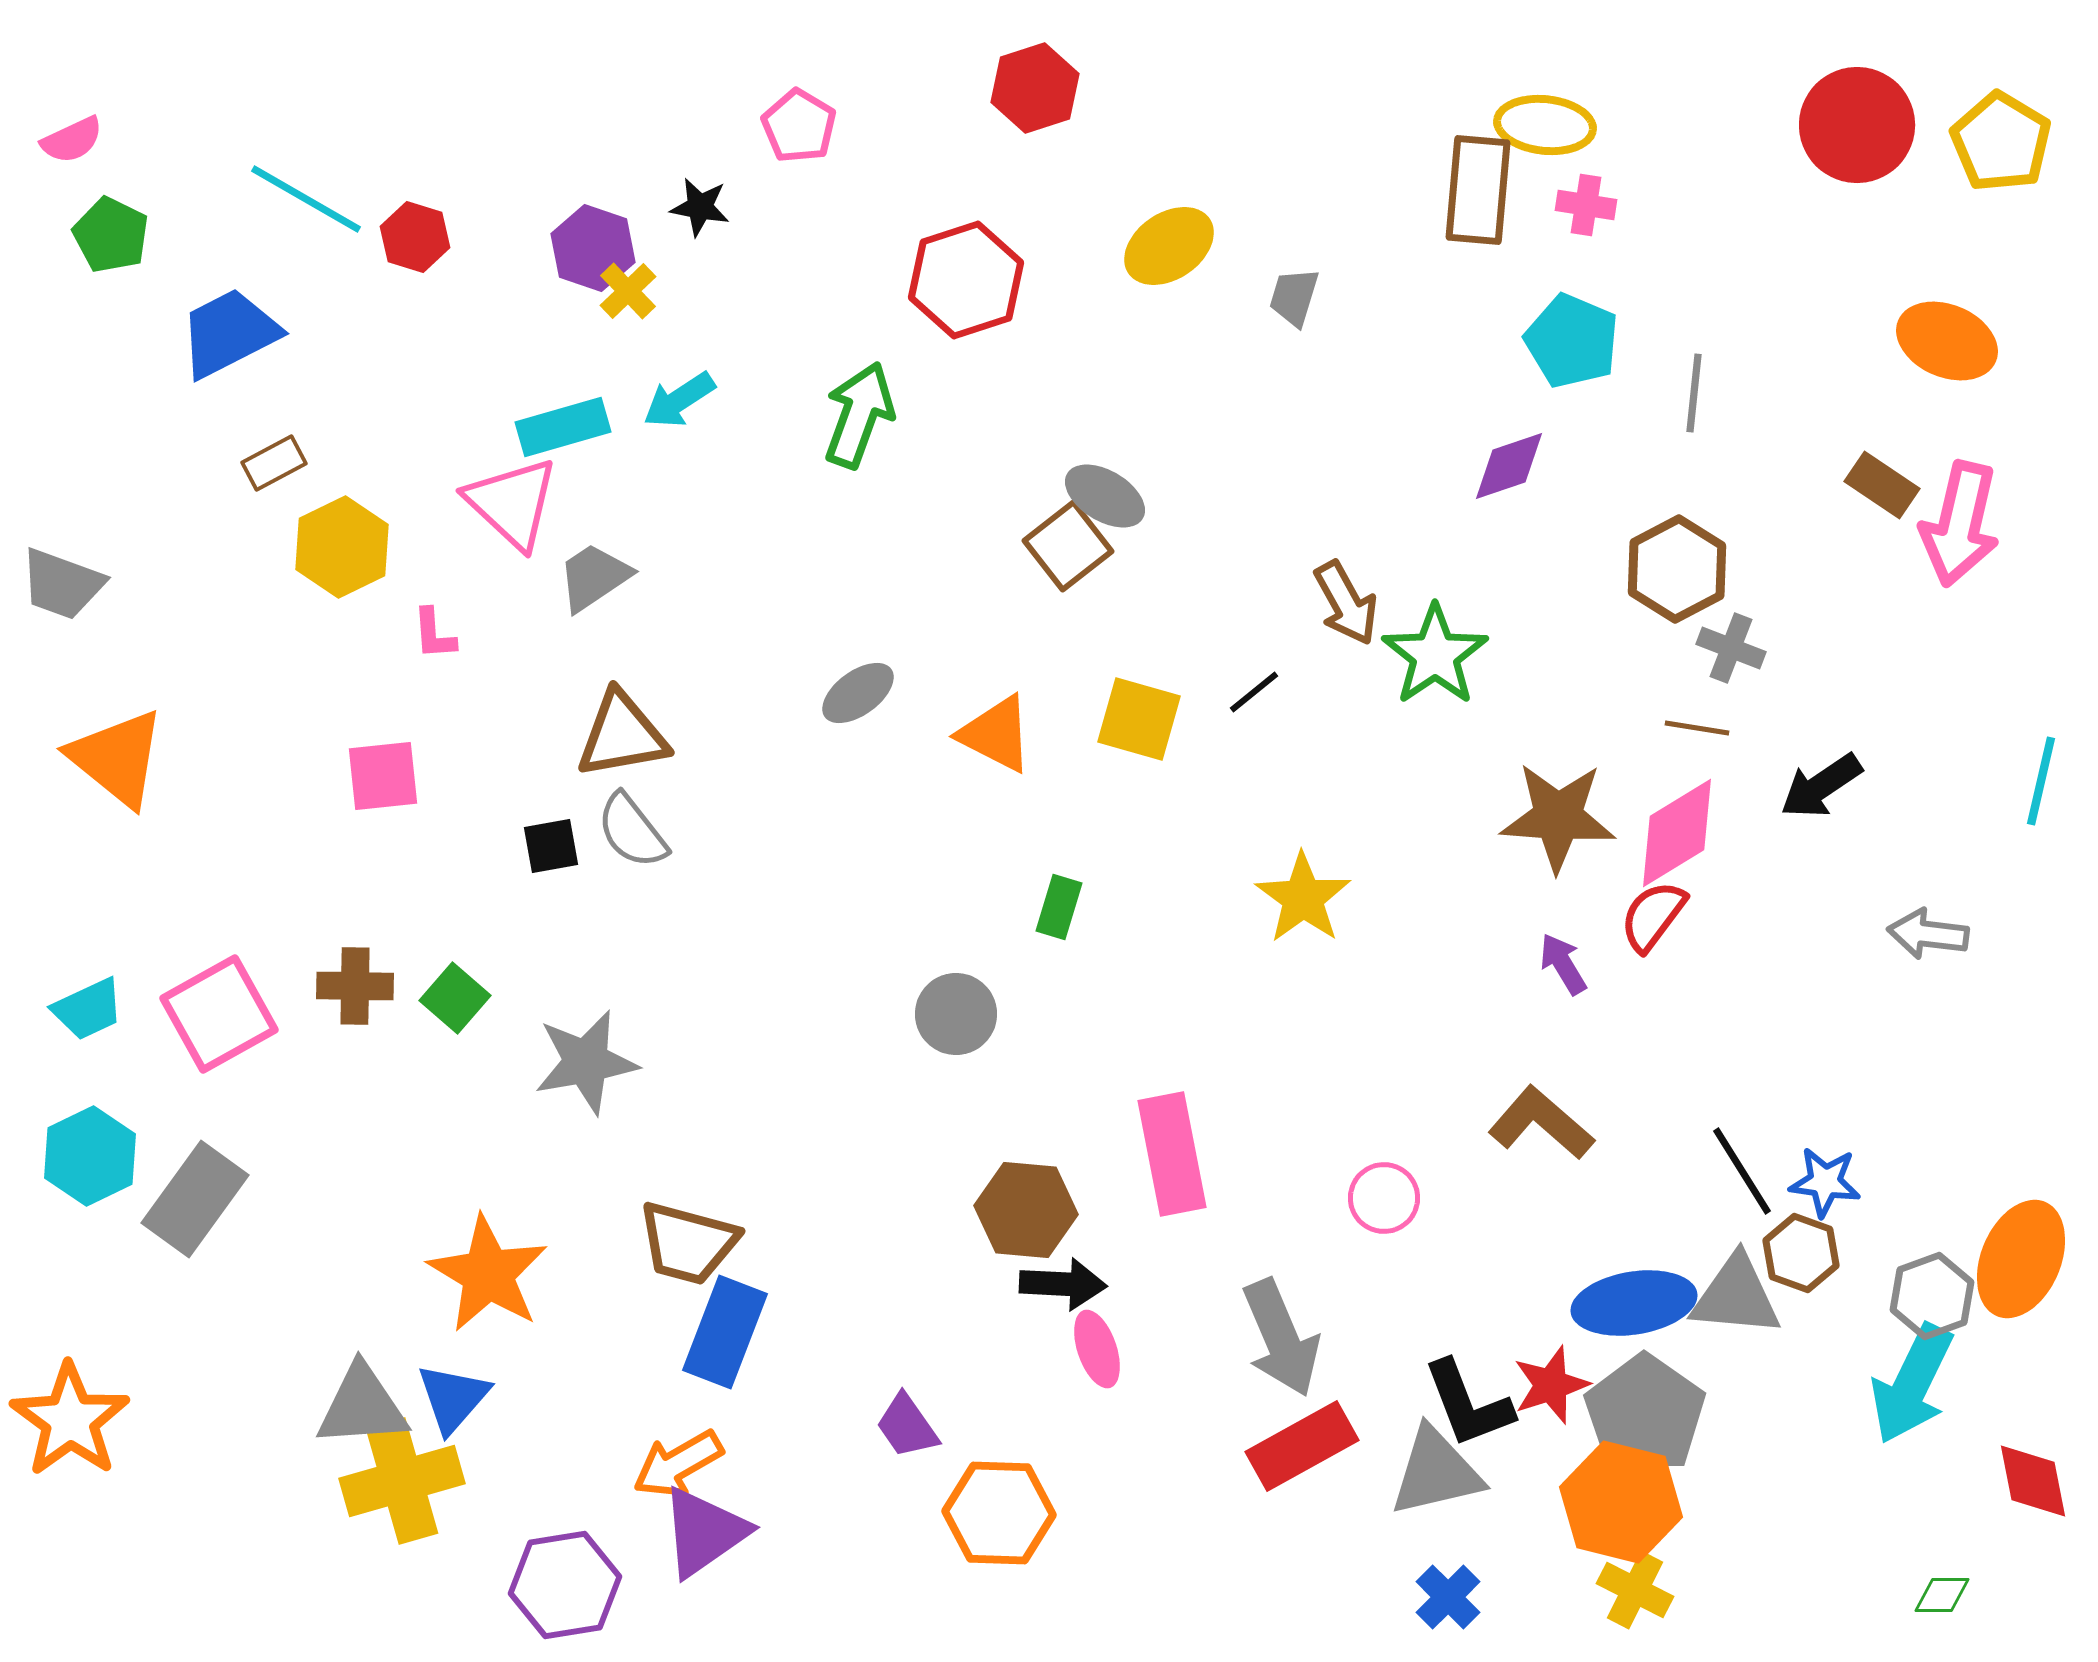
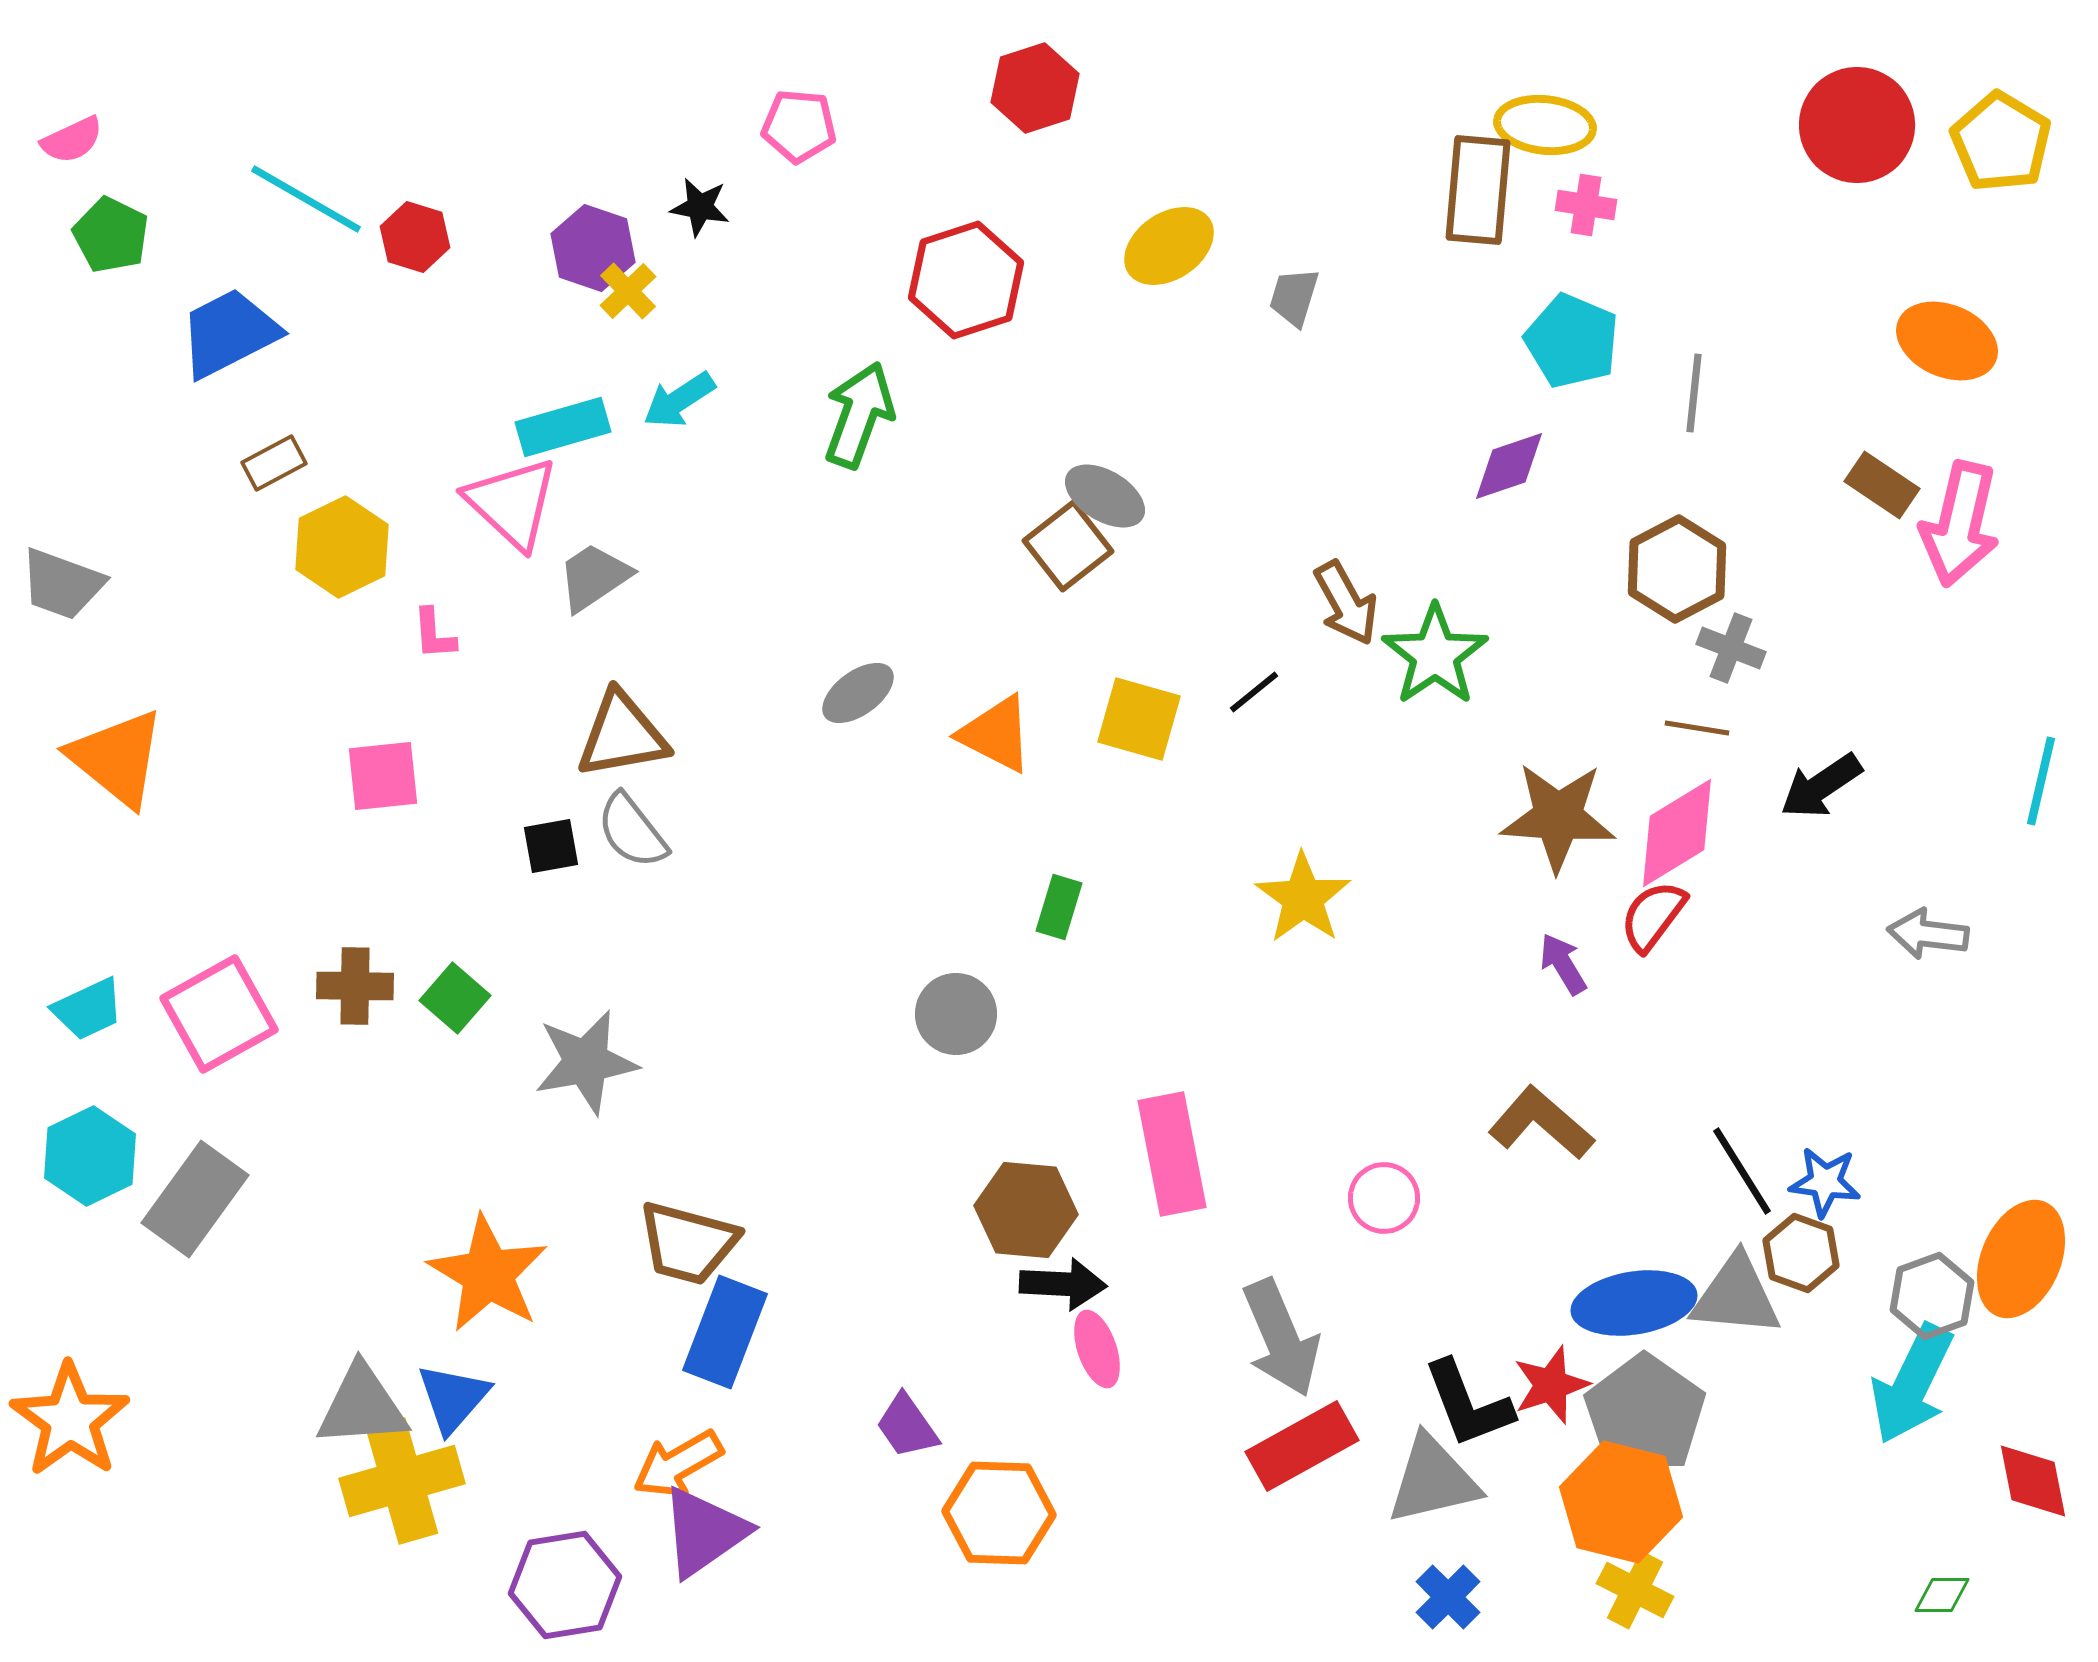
pink pentagon at (799, 126): rotated 26 degrees counterclockwise
gray triangle at (1436, 1472): moved 3 px left, 8 px down
